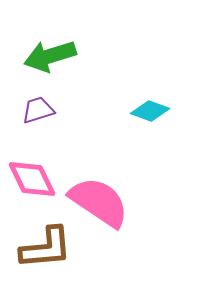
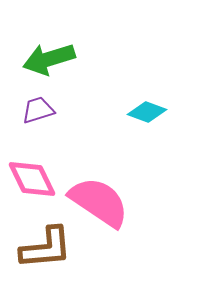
green arrow: moved 1 px left, 3 px down
cyan diamond: moved 3 px left, 1 px down
